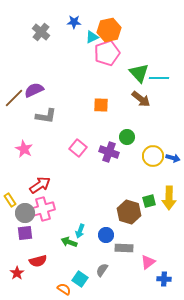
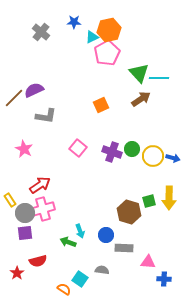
pink pentagon: rotated 10 degrees counterclockwise
brown arrow: rotated 72 degrees counterclockwise
orange square: rotated 28 degrees counterclockwise
green circle: moved 5 px right, 12 px down
purple cross: moved 3 px right
cyan arrow: rotated 40 degrees counterclockwise
green arrow: moved 1 px left
pink triangle: rotated 42 degrees clockwise
gray semicircle: rotated 64 degrees clockwise
